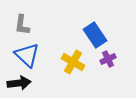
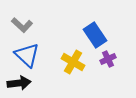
gray L-shape: rotated 55 degrees counterclockwise
